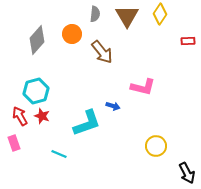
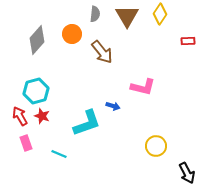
pink rectangle: moved 12 px right
